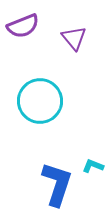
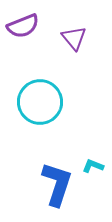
cyan circle: moved 1 px down
